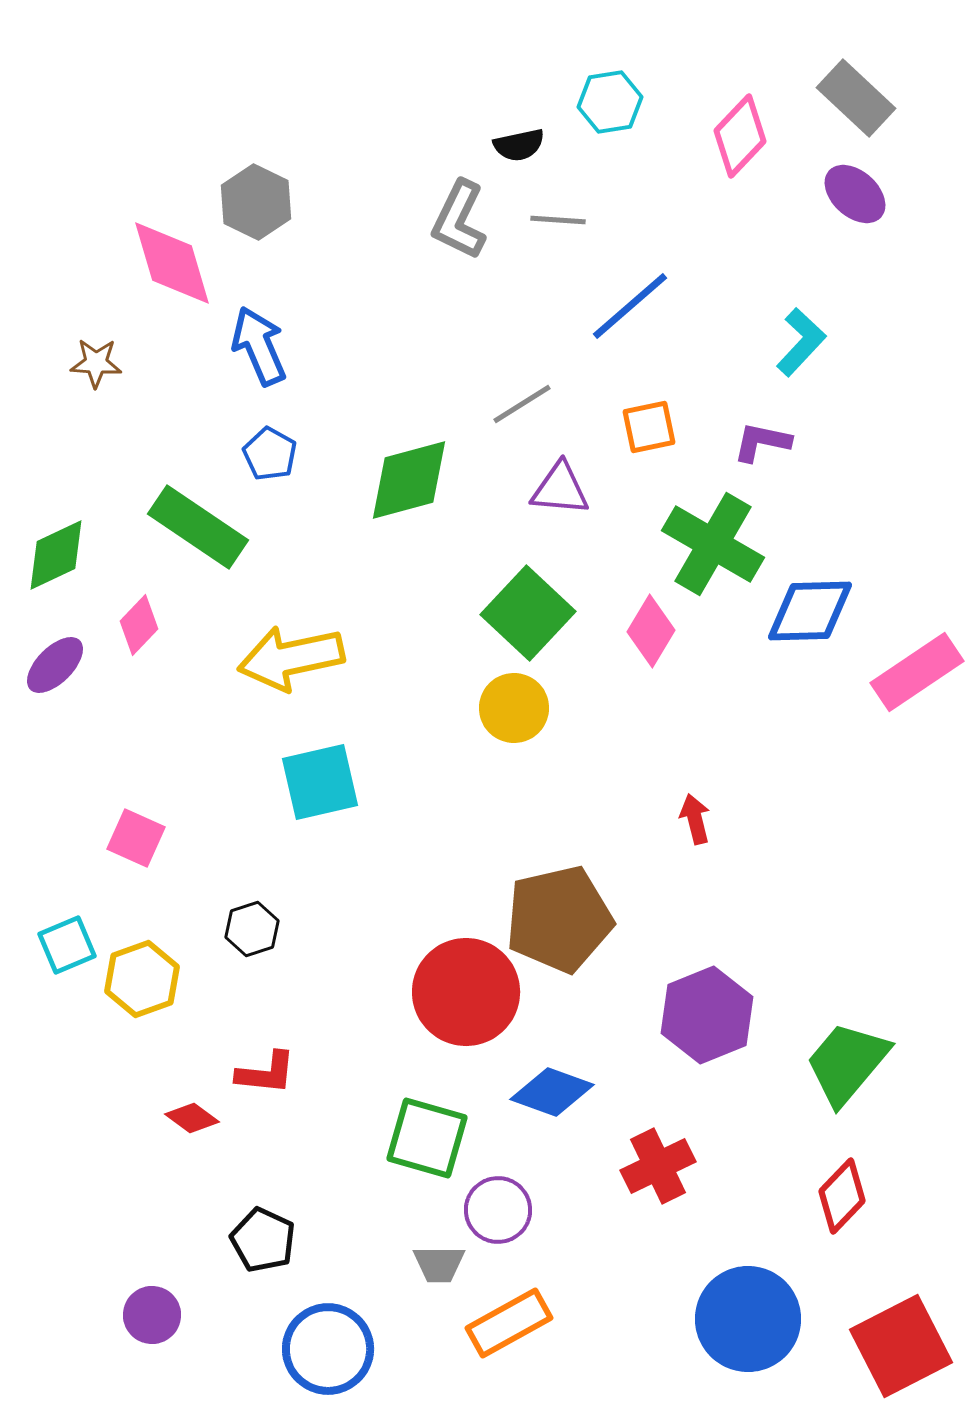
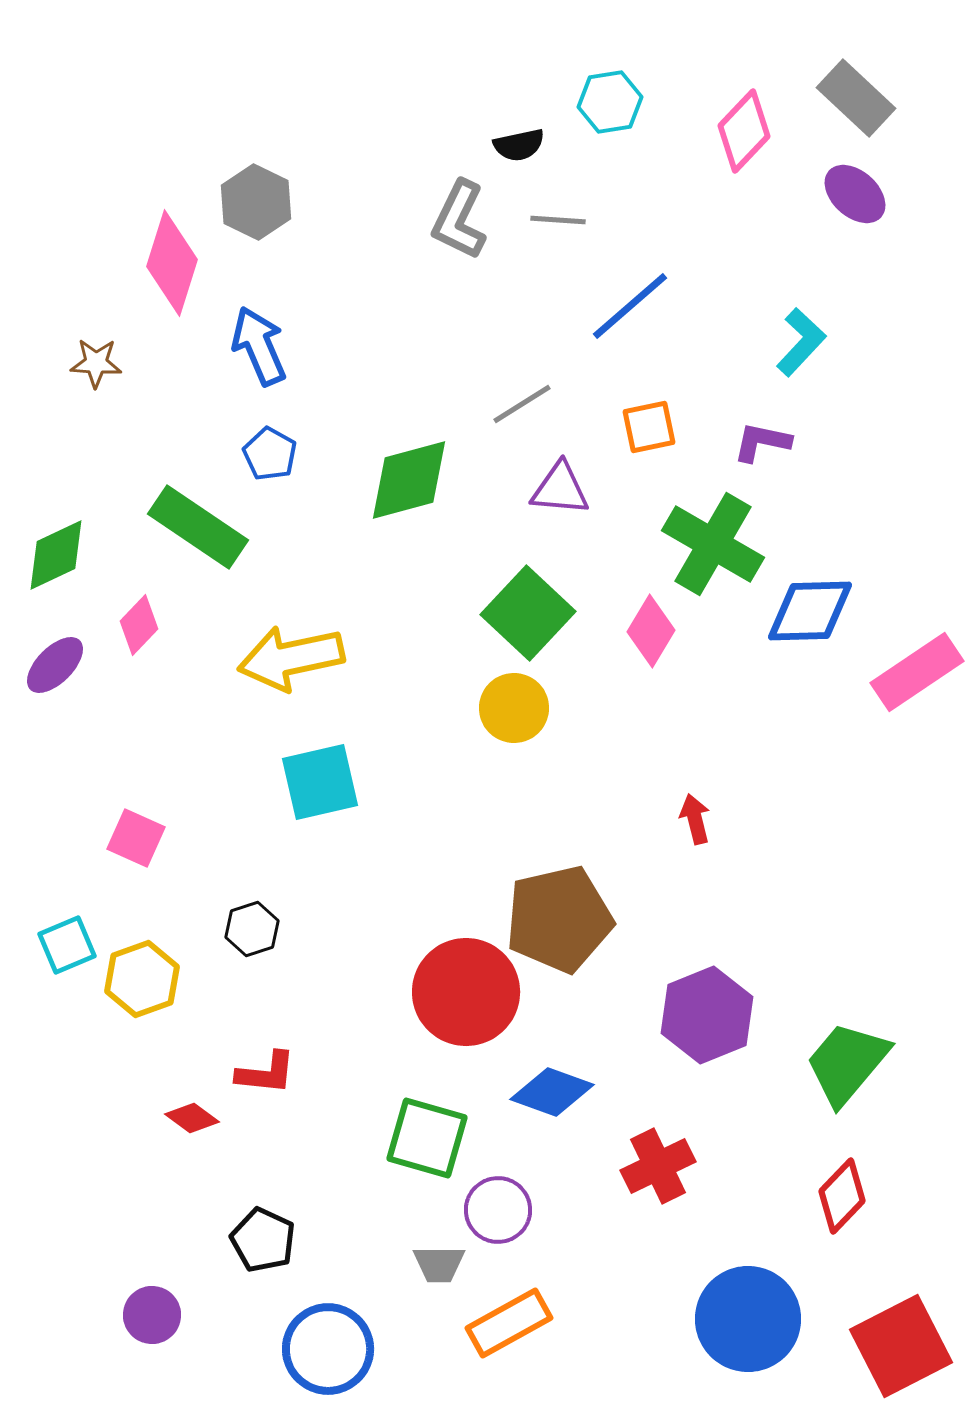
pink diamond at (740, 136): moved 4 px right, 5 px up
pink diamond at (172, 263): rotated 34 degrees clockwise
